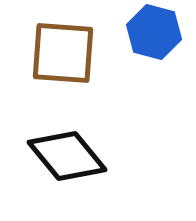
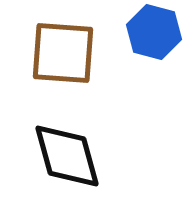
black diamond: rotated 24 degrees clockwise
